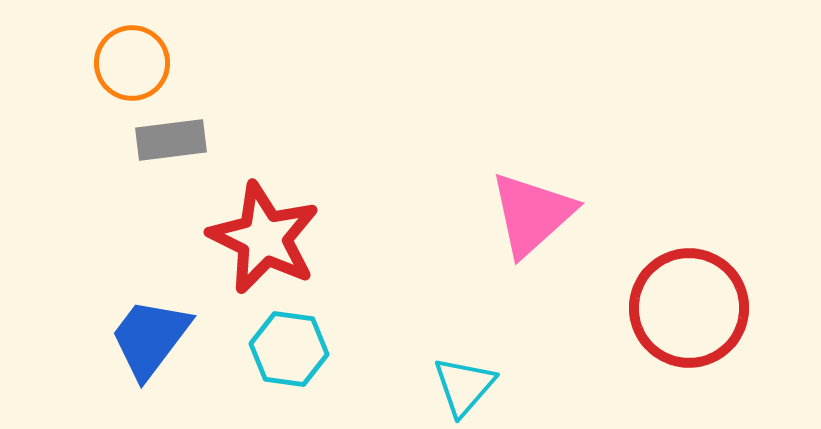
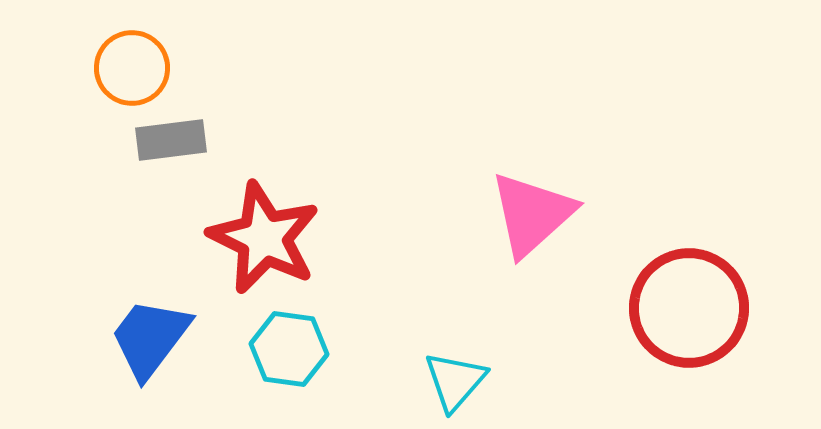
orange circle: moved 5 px down
cyan triangle: moved 9 px left, 5 px up
